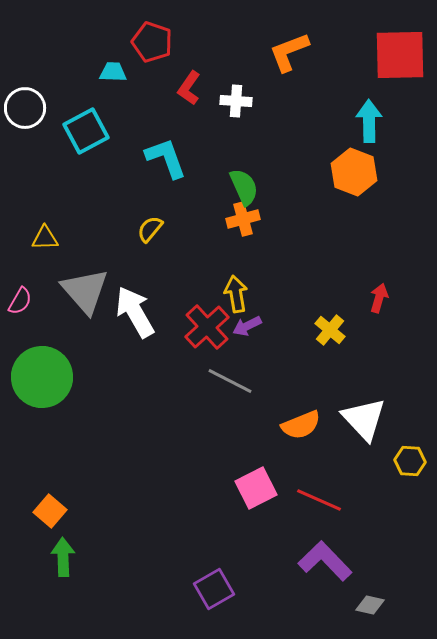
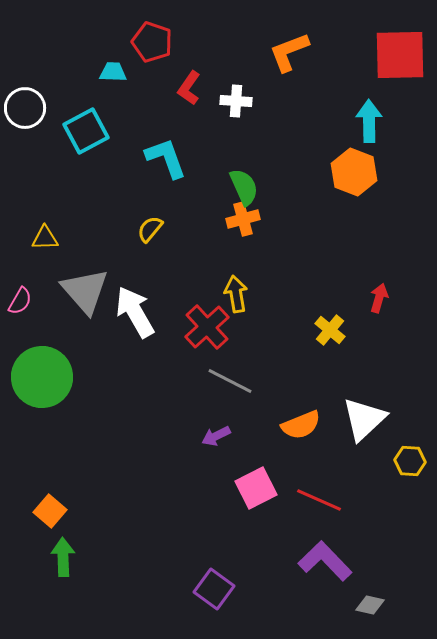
purple arrow: moved 31 px left, 110 px down
white triangle: rotated 30 degrees clockwise
purple square: rotated 24 degrees counterclockwise
